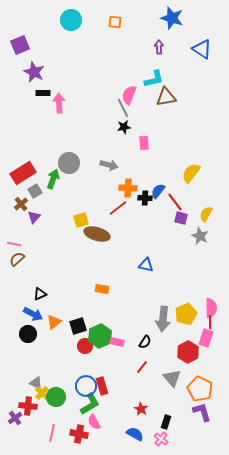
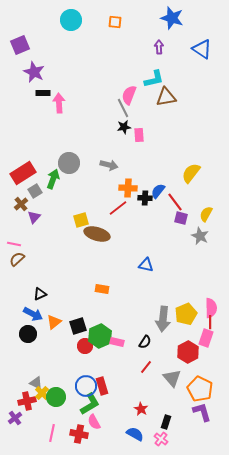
pink rectangle at (144, 143): moved 5 px left, 8 px up
red line at (142, 367): moved 4 px right
red cross at (28, 406): moved 1 px left, 5 px up; rotated 18 degrees counterclockwise
